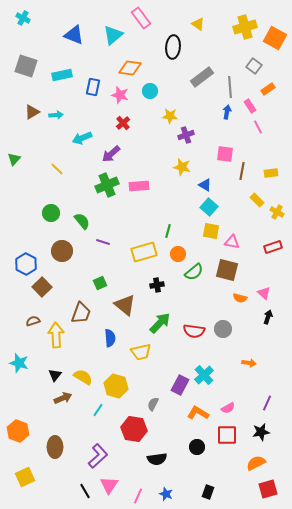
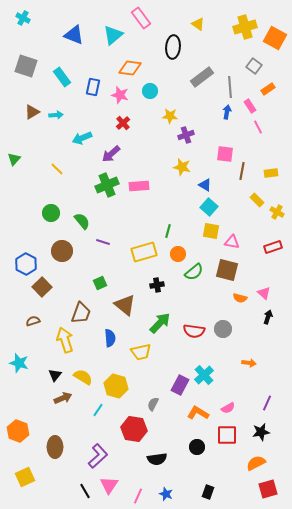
cyan rectangle at (62, 75): moved 2 px down; rotated 66 degrees clockwise
yellow arrow at (56, 335): moved 9 px right, 5 px down; rotated 15 degrees counterclockwise
